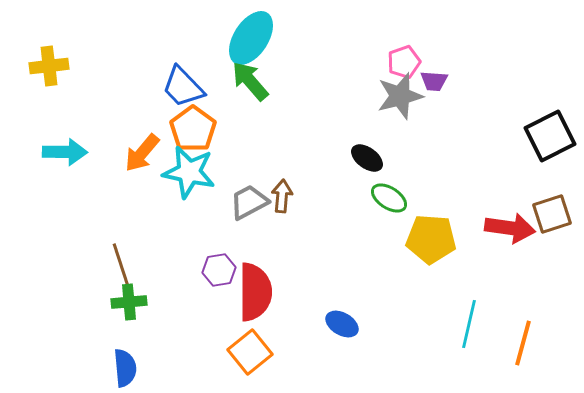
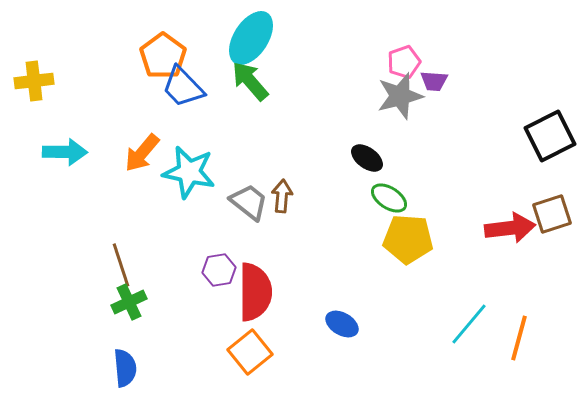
yellow cross: moved 15 px left, 15 px down
orange pentagon: moved 30 px left, 73 px up
gray trapezoid: rotated 66 degrees clockwise
red arrow: rotated 15 degrees counterclockwise
yellow pentagon: moved 23 px left
green cross: rotated 20 degrees counterclockwise
cyan line: rotated 27 degrees clockwise
orange line: moved 4 px left, 5 px up
